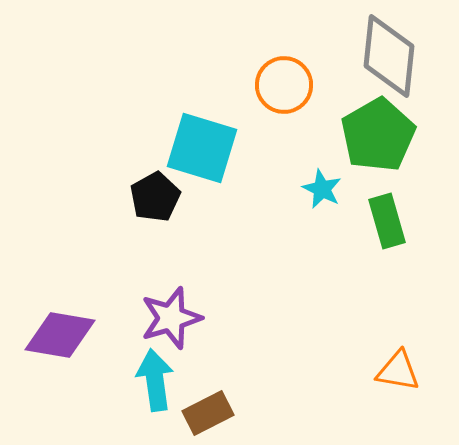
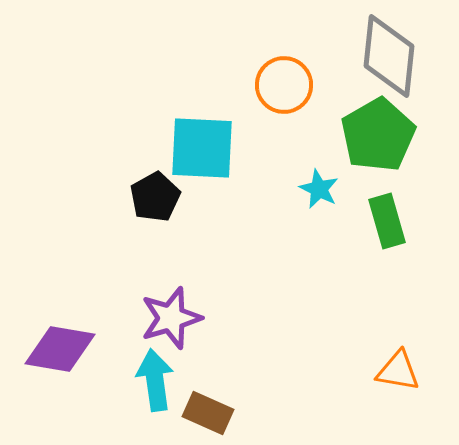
cyan square: rotated 14 degrees counterclockwise
cyan star: moved 3 px left
purple diamond: moved 14 px down
brown rectangle: rotated 51 degrees clockwise
